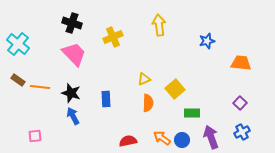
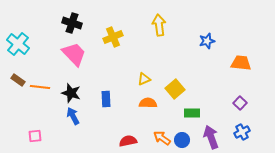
orange semicircle: rotated 90 degrees counterclockwise
